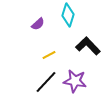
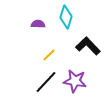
cyan diamond: moved 2 px left, 2 px down
purple semicircle: rotated 136 degrees counterclockwise
yellow line: rotated 16 degrees counterclockwise
